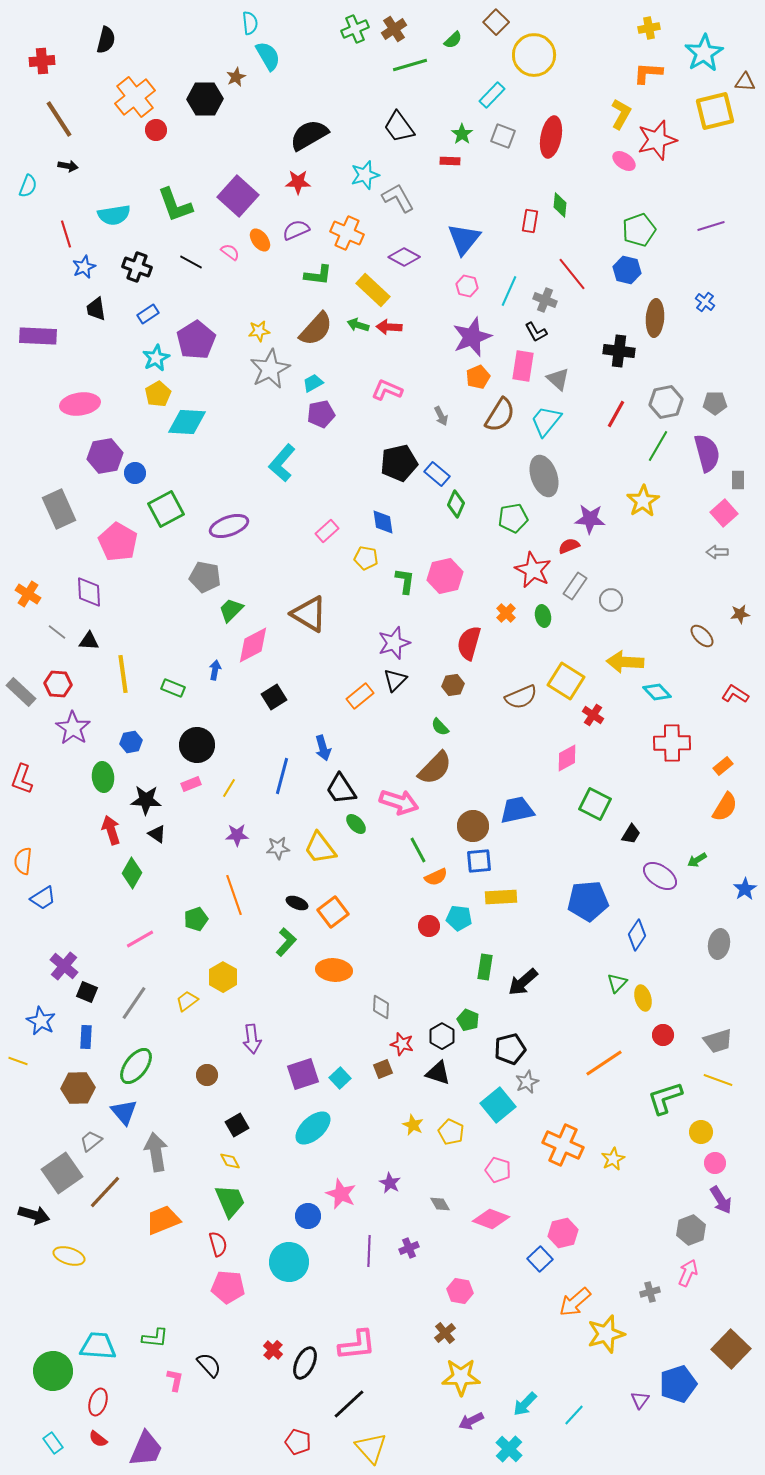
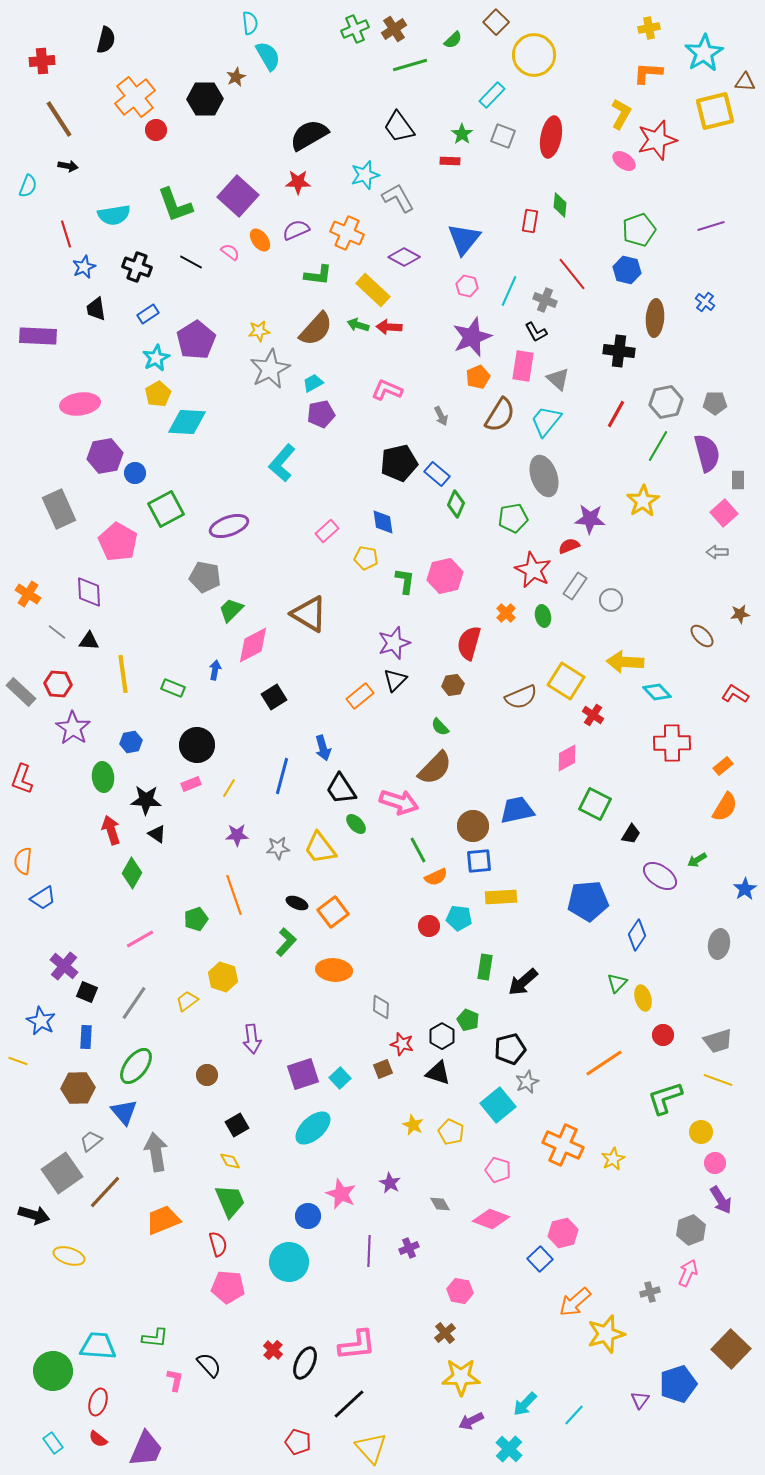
yellow hexagon at (223, 977): rotated 12 degrees counterclockwise
